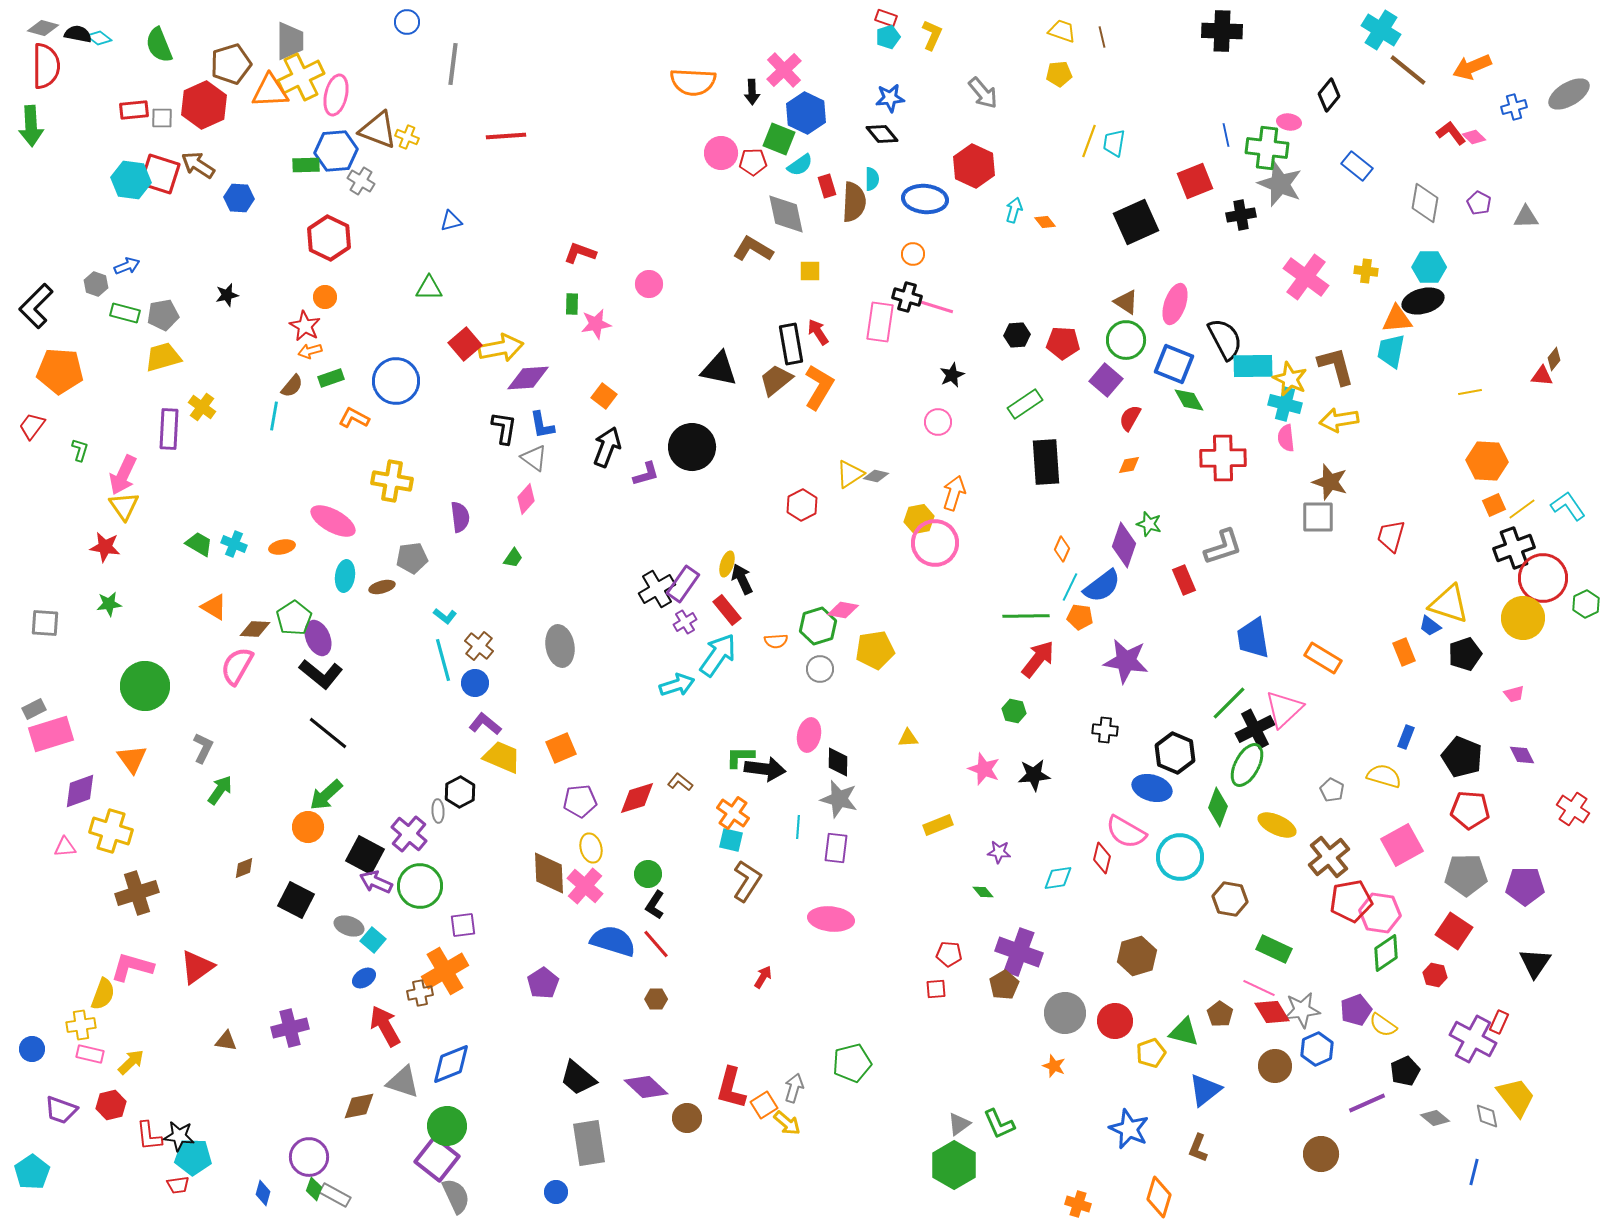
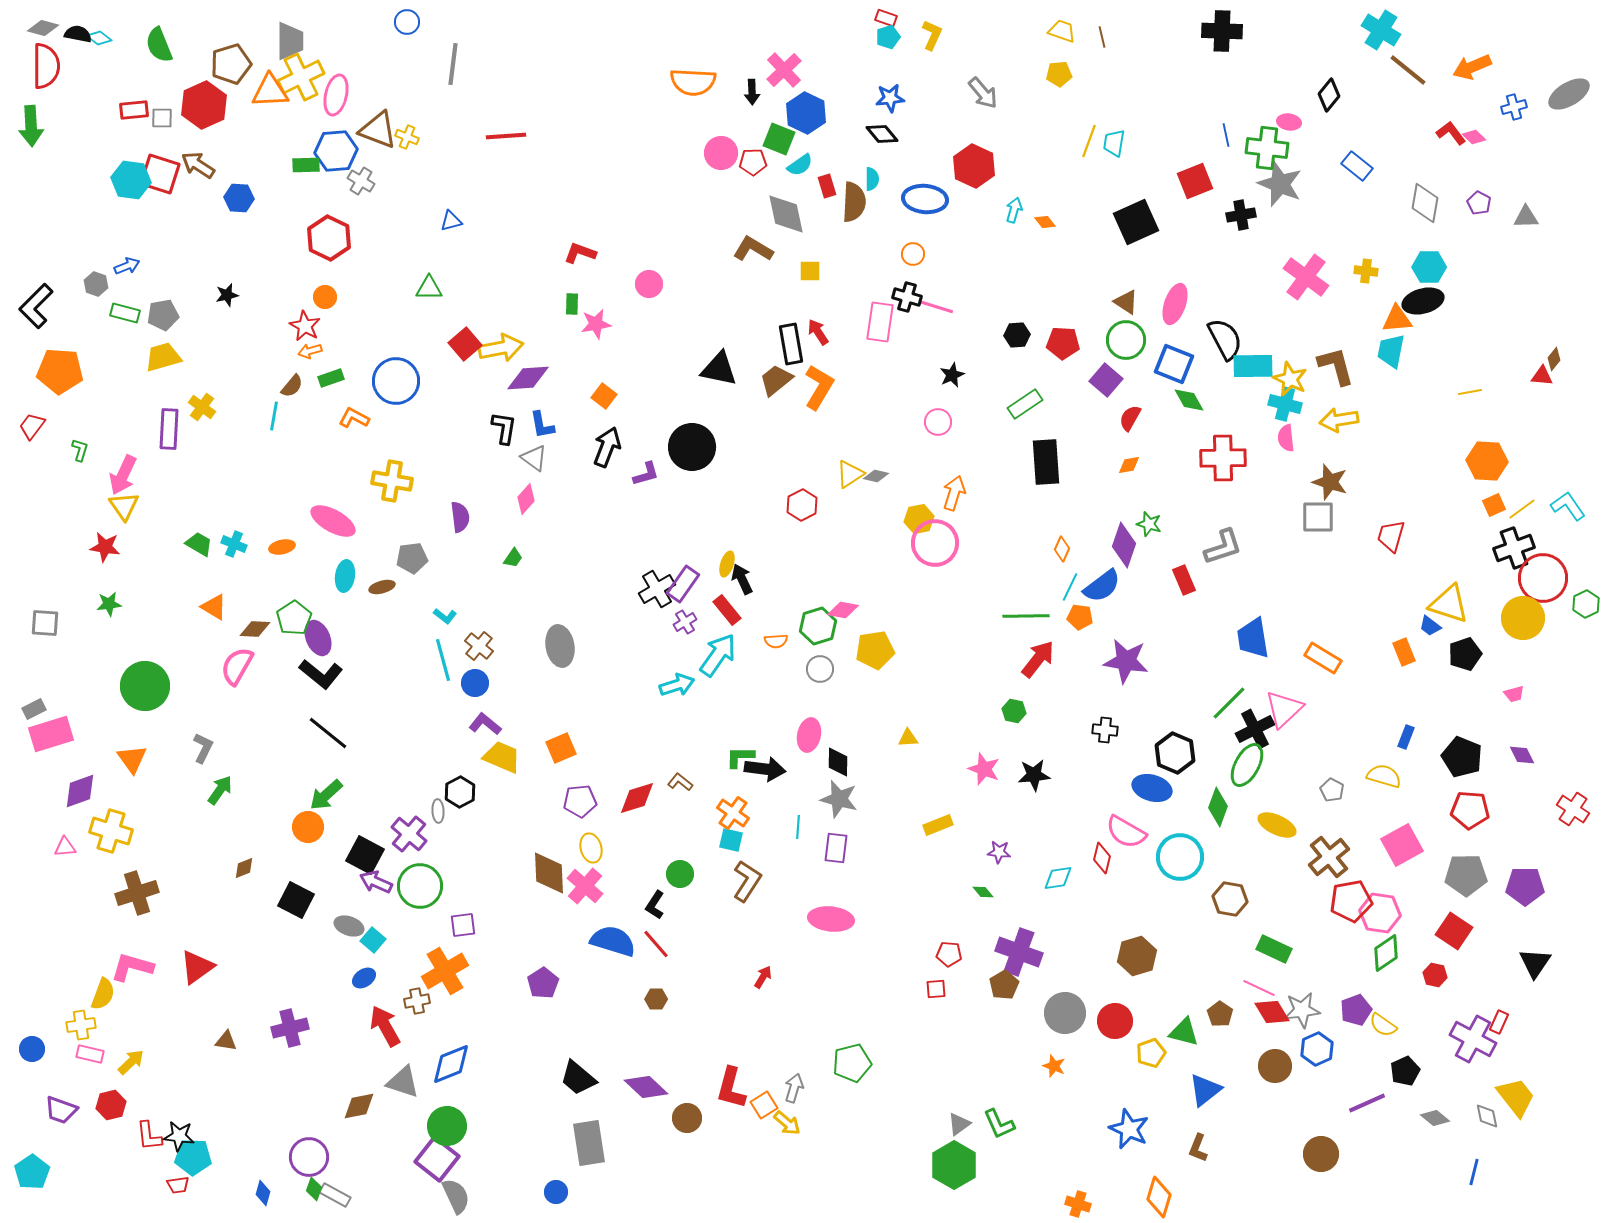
green circle at (648, 874): moved 32 px right
brown cross at (420, 993): moved 3 px left, 8 px down
